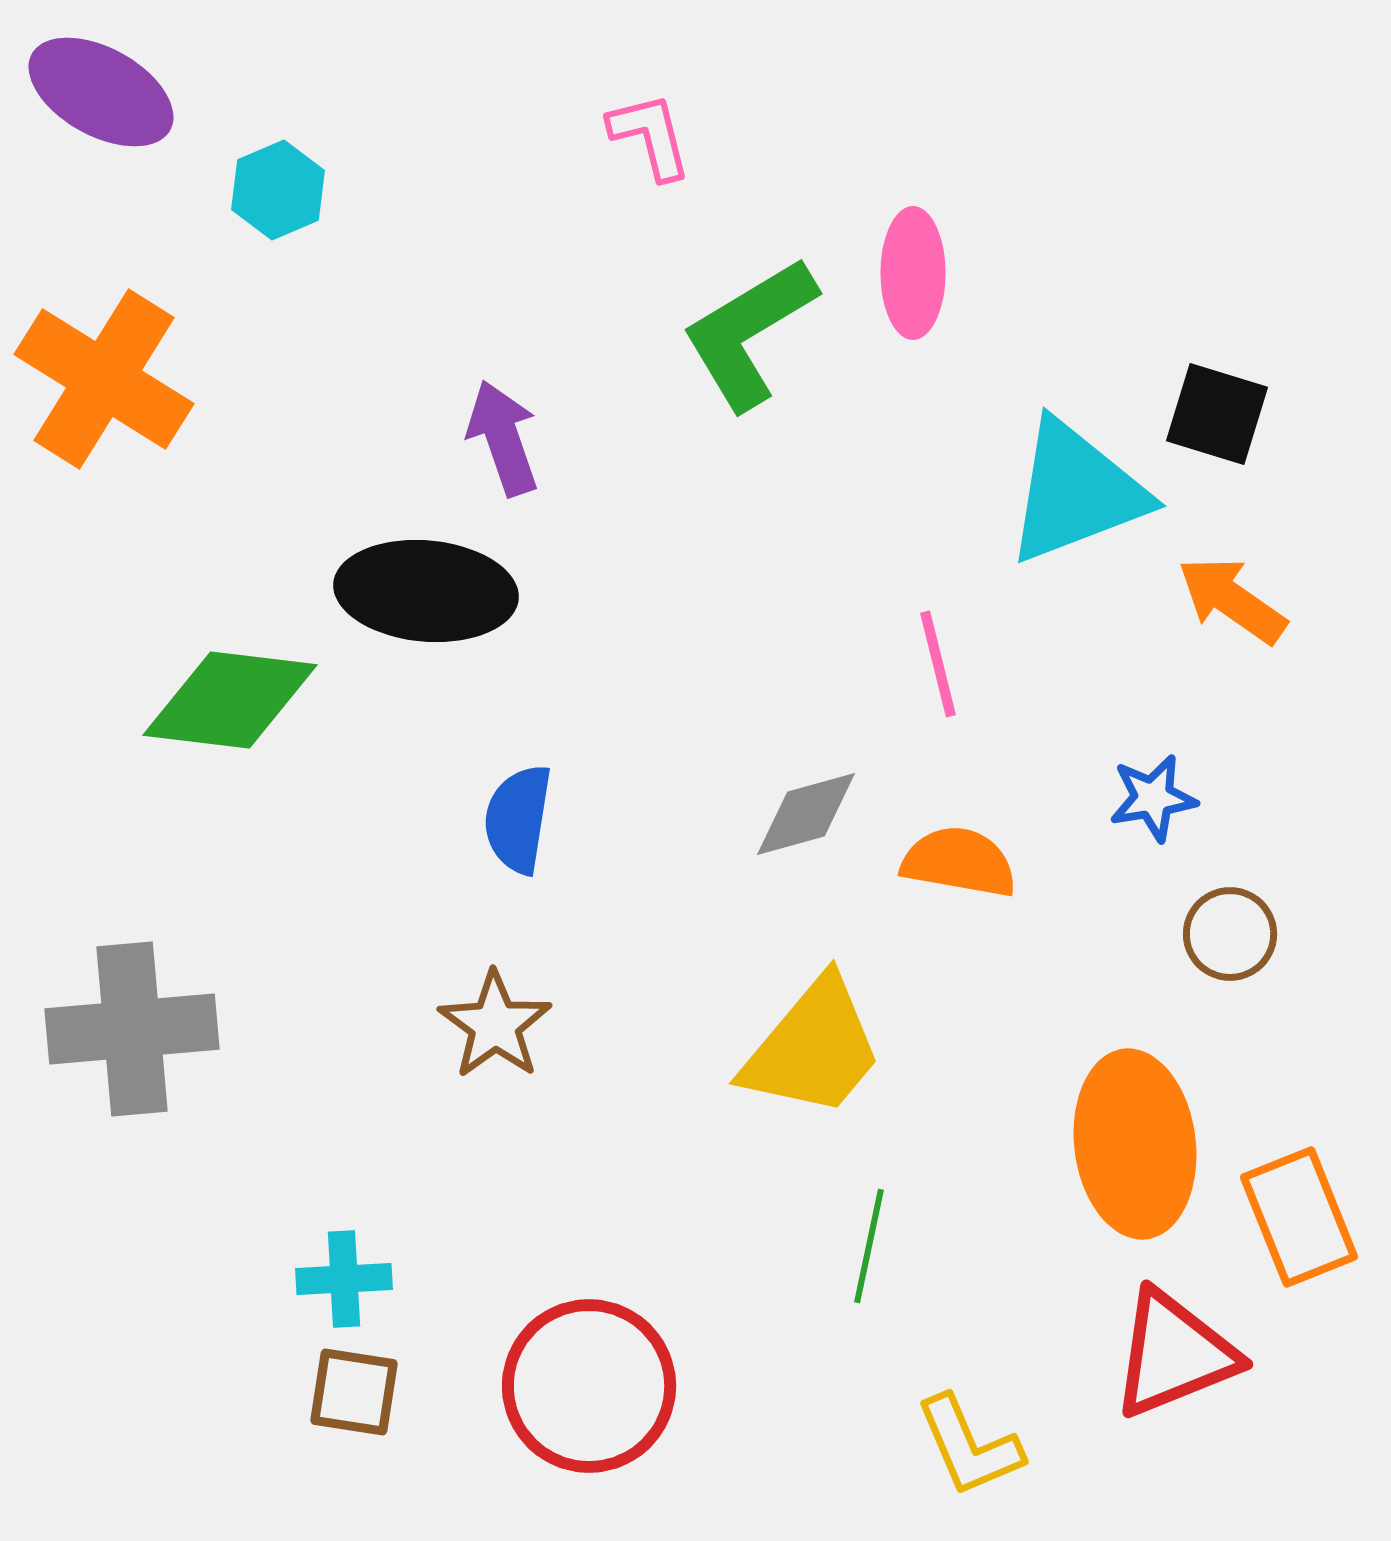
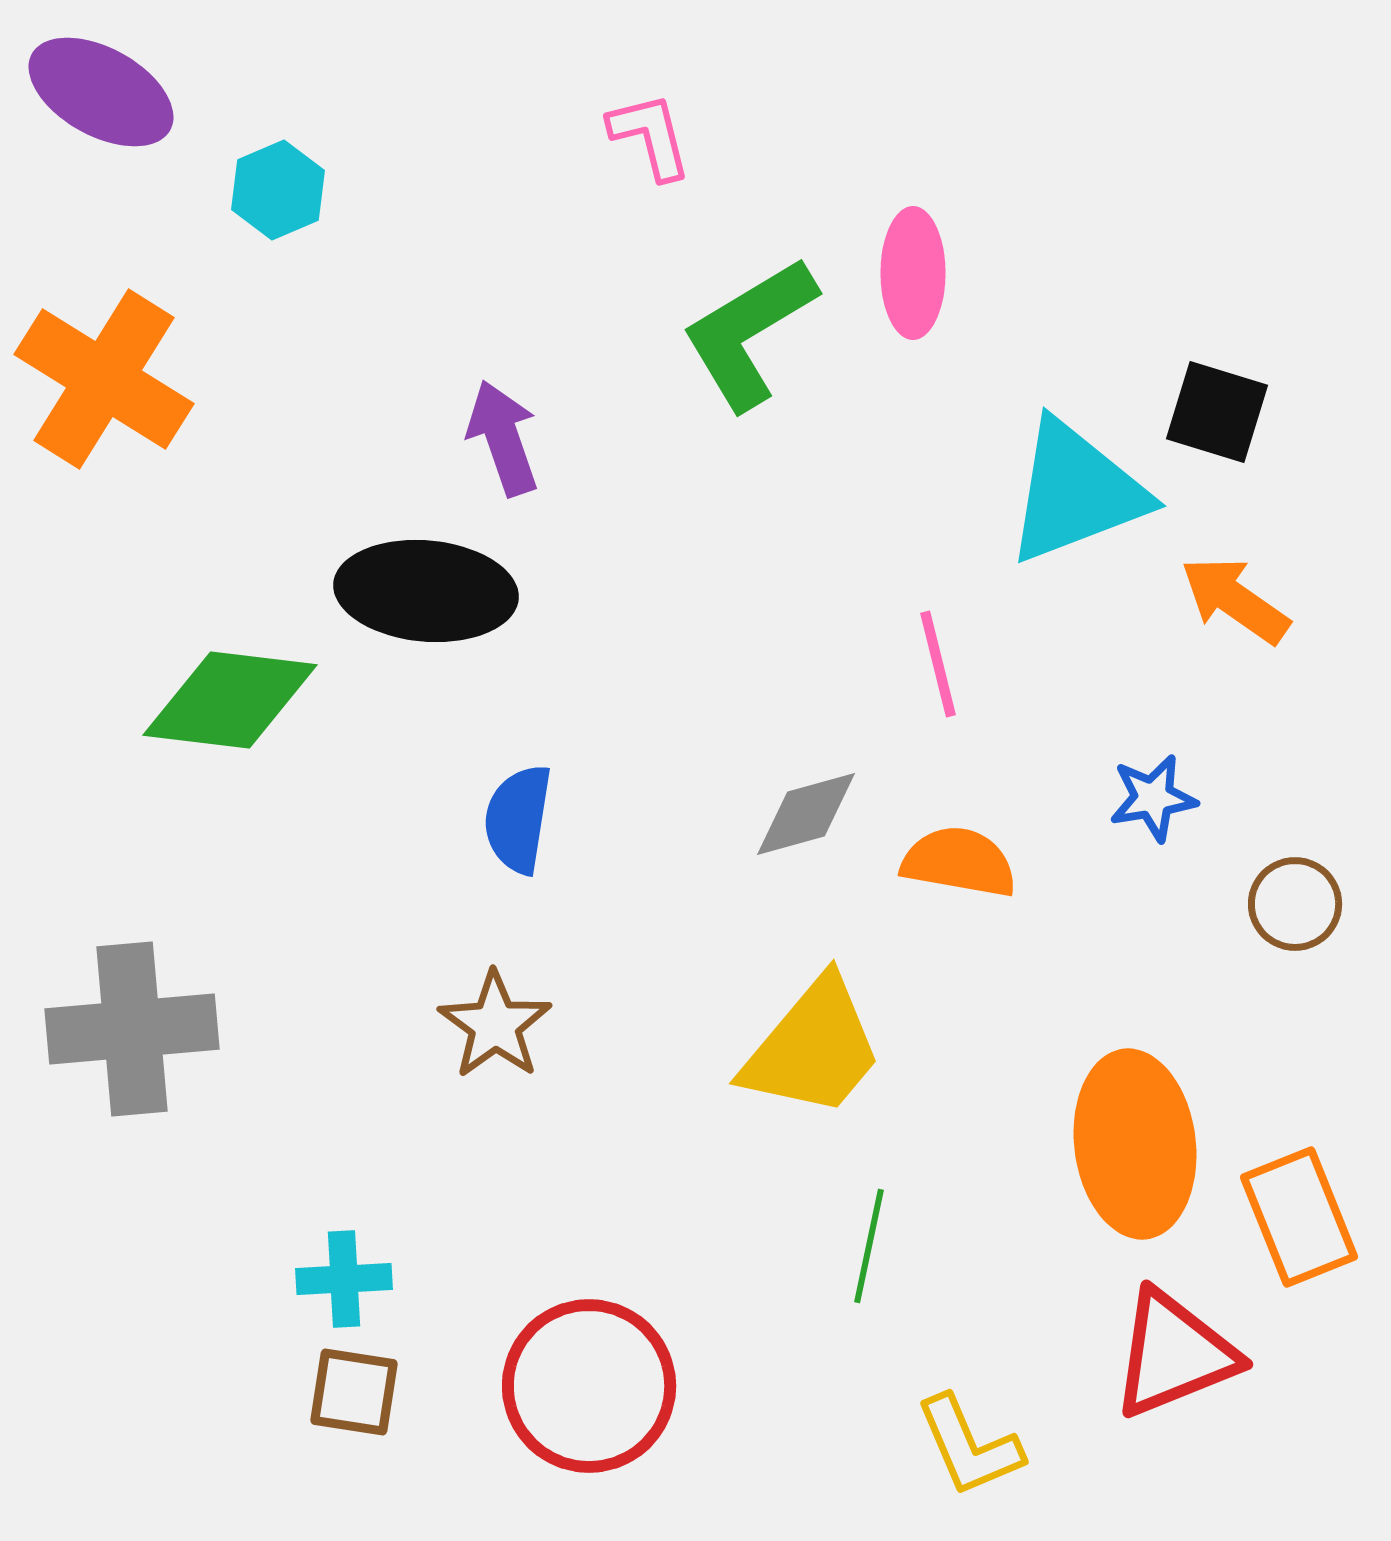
black square: moved 2 px up
orange arrow: moved 3 px right
brown circle: moved 65 px right, 30 px up
